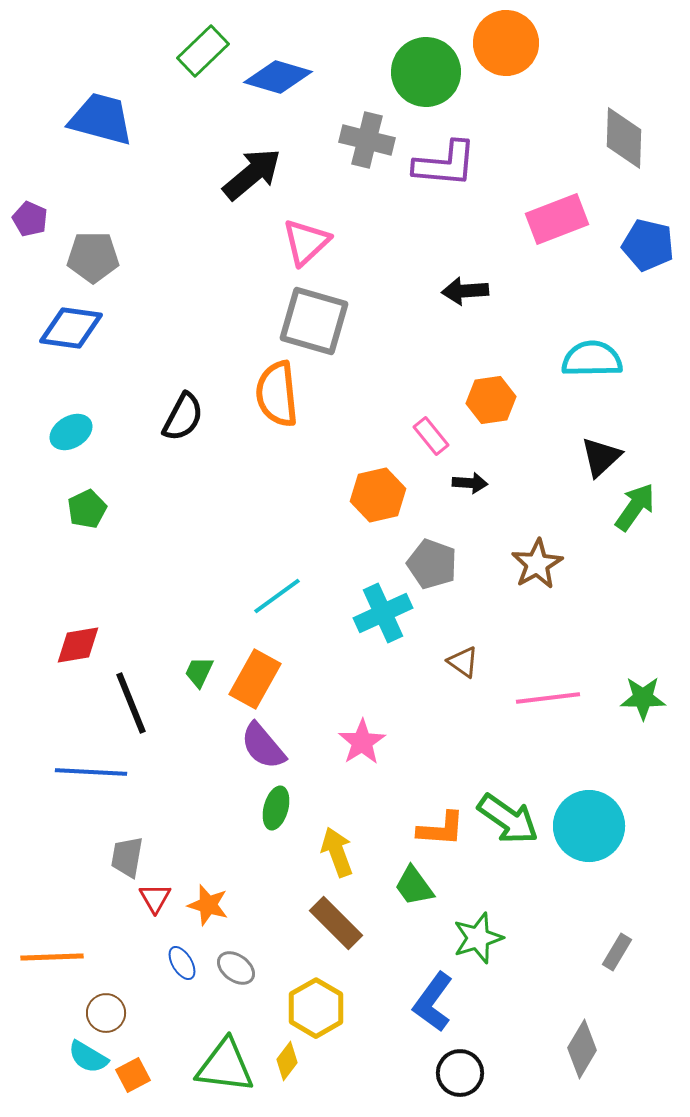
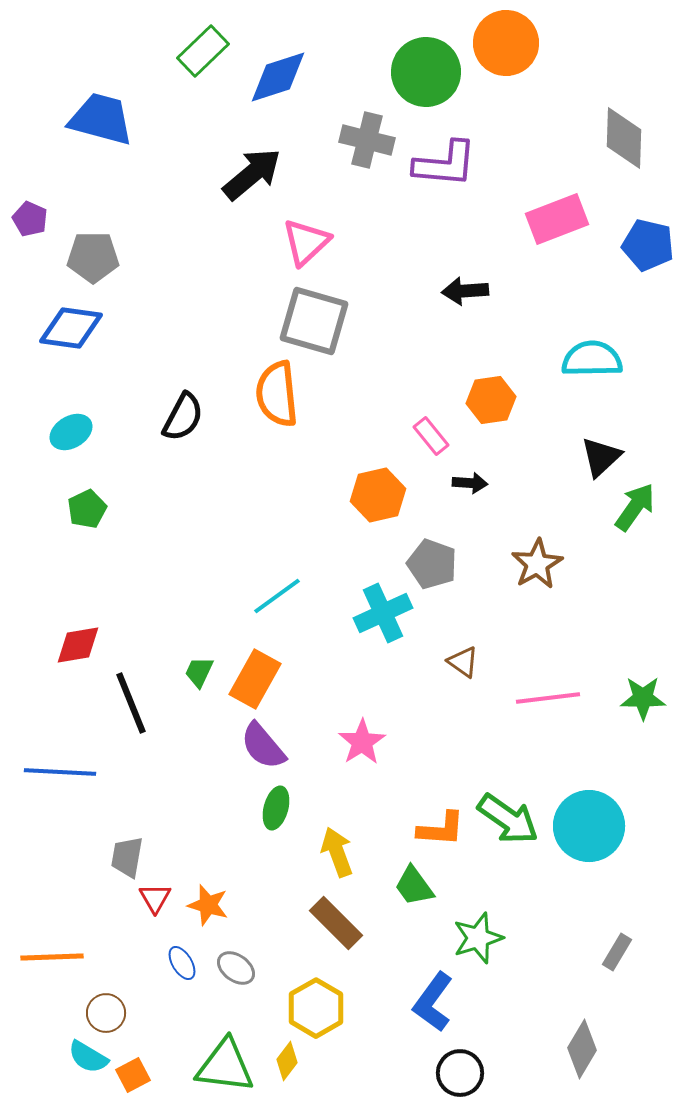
blue diamond at (278, 77): rotated 34 degrees counterclockwise
blue line at (91, 772): moved 31 px left
